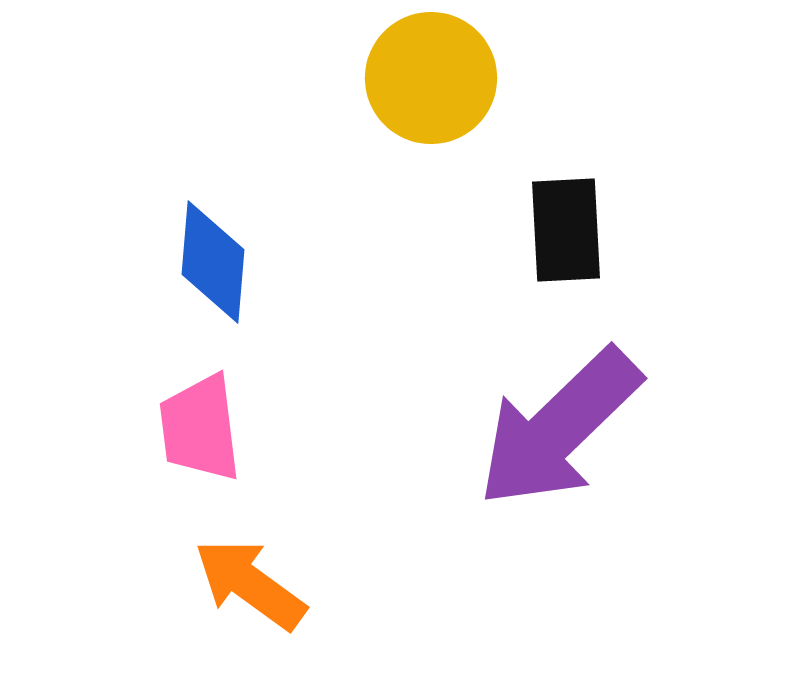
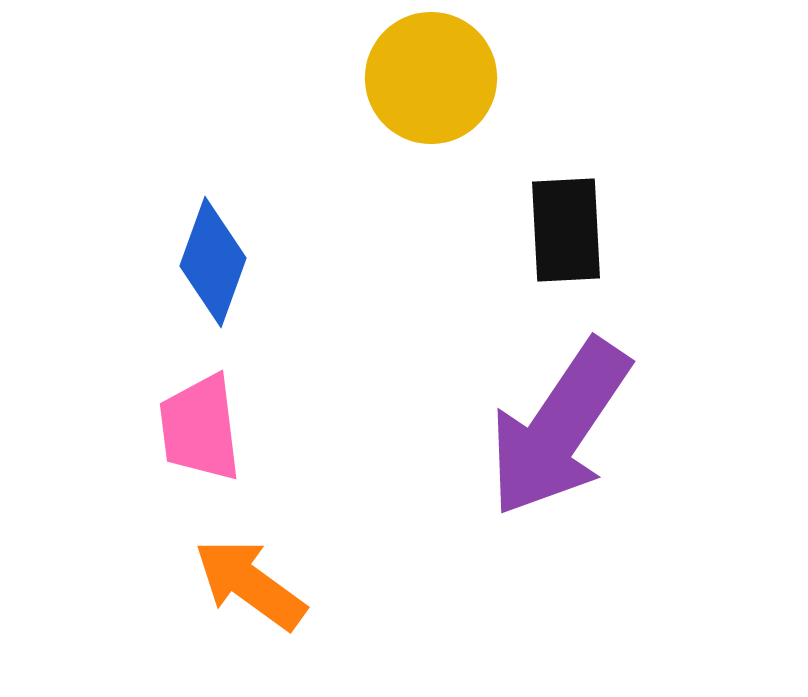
blue diamond: rotated 15 degrees clockwise
purple arrow: rotated 12 degrees counterclockwise
